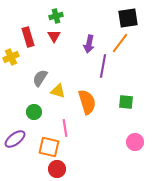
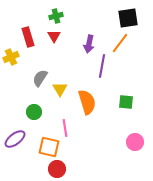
purple line: moved 1 px left
yellow triangle: moved 2 px right, 2 px up; rotated 42 degrees clockwise
